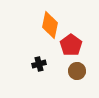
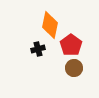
black cross: moved 1 px left, 15 px up
brown circle: moved 3 px left, 3 px up
